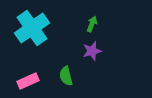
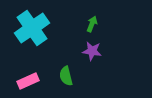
purple star: rotated 24 degrees clockwise
